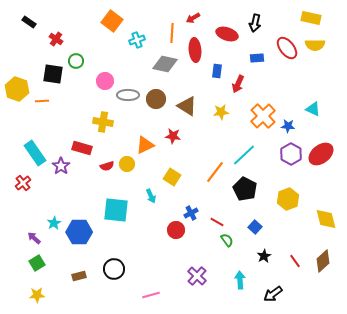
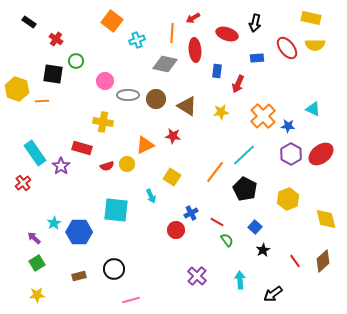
black star at (264, 256): moved 1 px left, 6 px up
pink line at (151, 295): moved 20 px left, 5 px down
